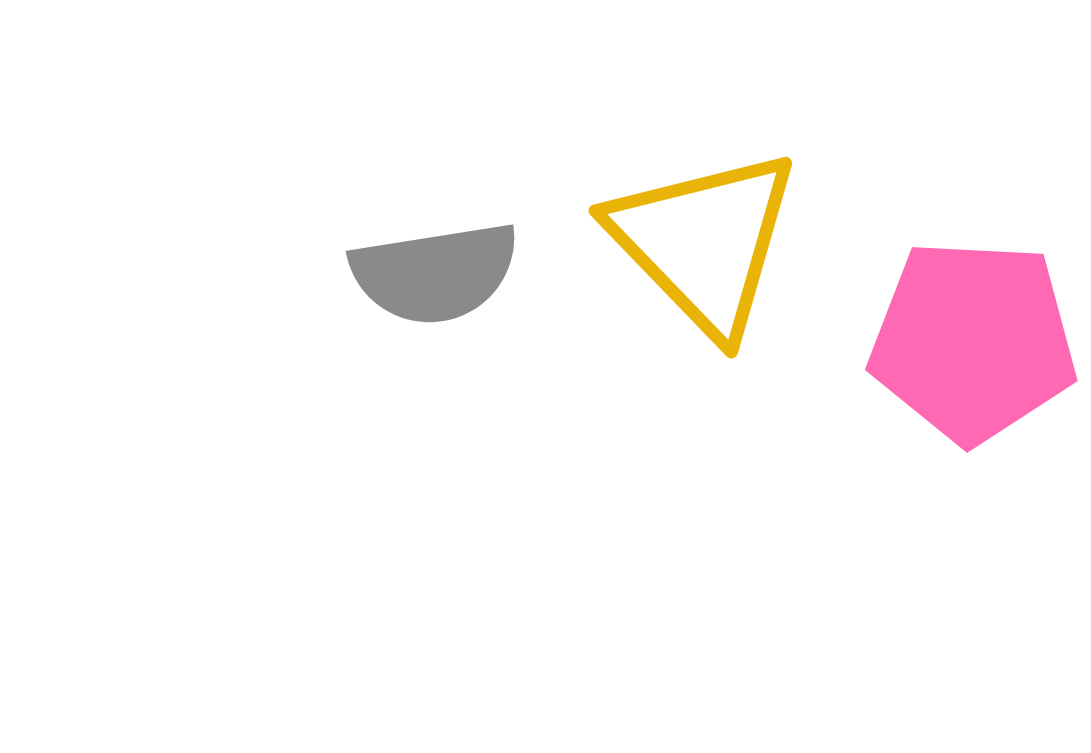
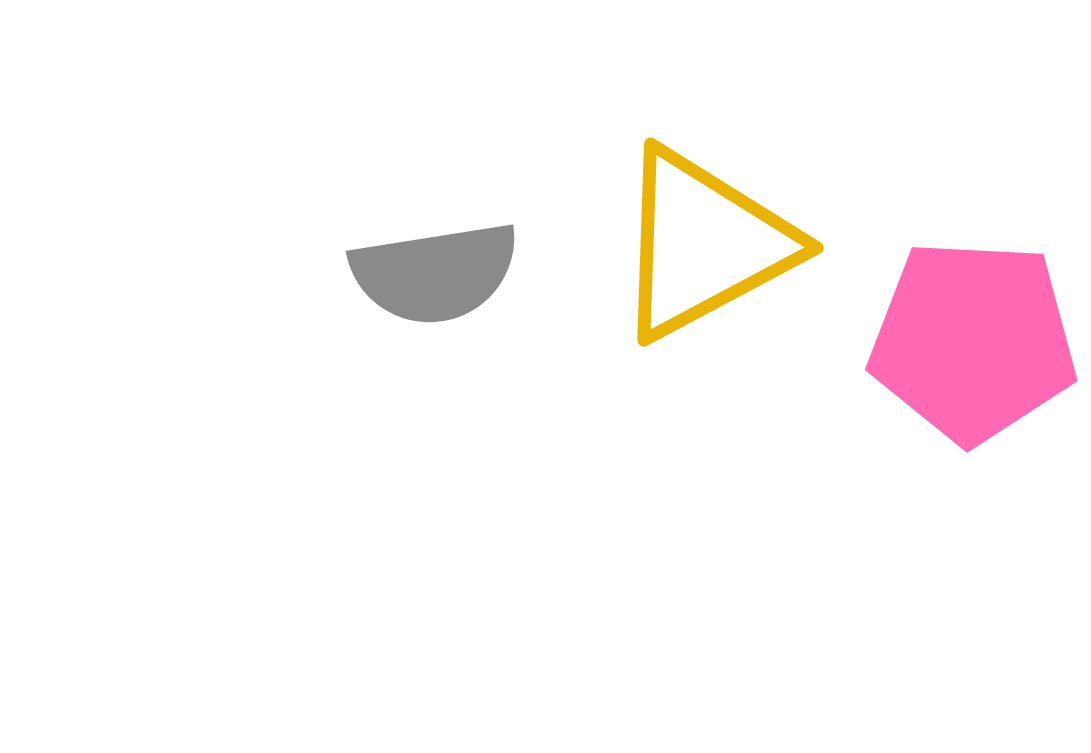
yellow triangle: moved 2 px down; rotated 46 degrees clockwise
